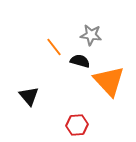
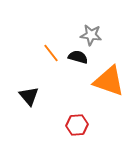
orange line: moved 3 px left, 6 px down
black semicircle: moved 2 px left, 4 px up
orange triangle: rotated 28 degrees counterclockwise
